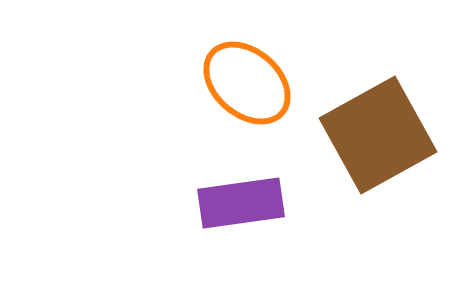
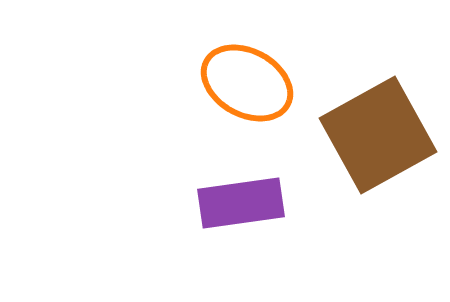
orange ellipse: rotated 12 degrees counterclockwise
